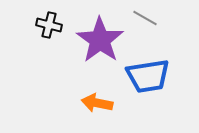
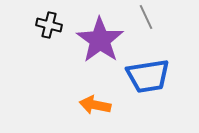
gray line: moved 1 px right, 1 px up; rotated 35 degrees clockwise
orange arrow: moved 2 px left, 2 px down
